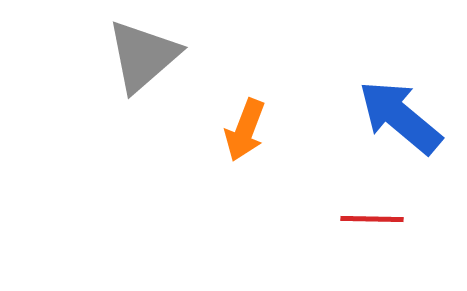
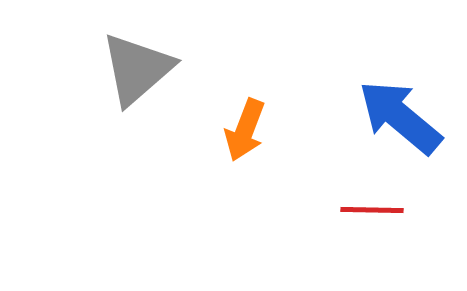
gray triangle: moved 6 px left, 13 px down
red line: moved 9 px up
